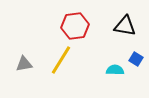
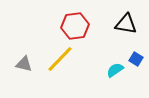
black triangle: moved 1 px right, 2 px up
yellow line: moved 1 px left, 1 px up; rotated 12 degrees clockwise
gray triangle: rotated 24 degrees clockwise
cyan semicircle: rotated 36 degrees counterclockwise
